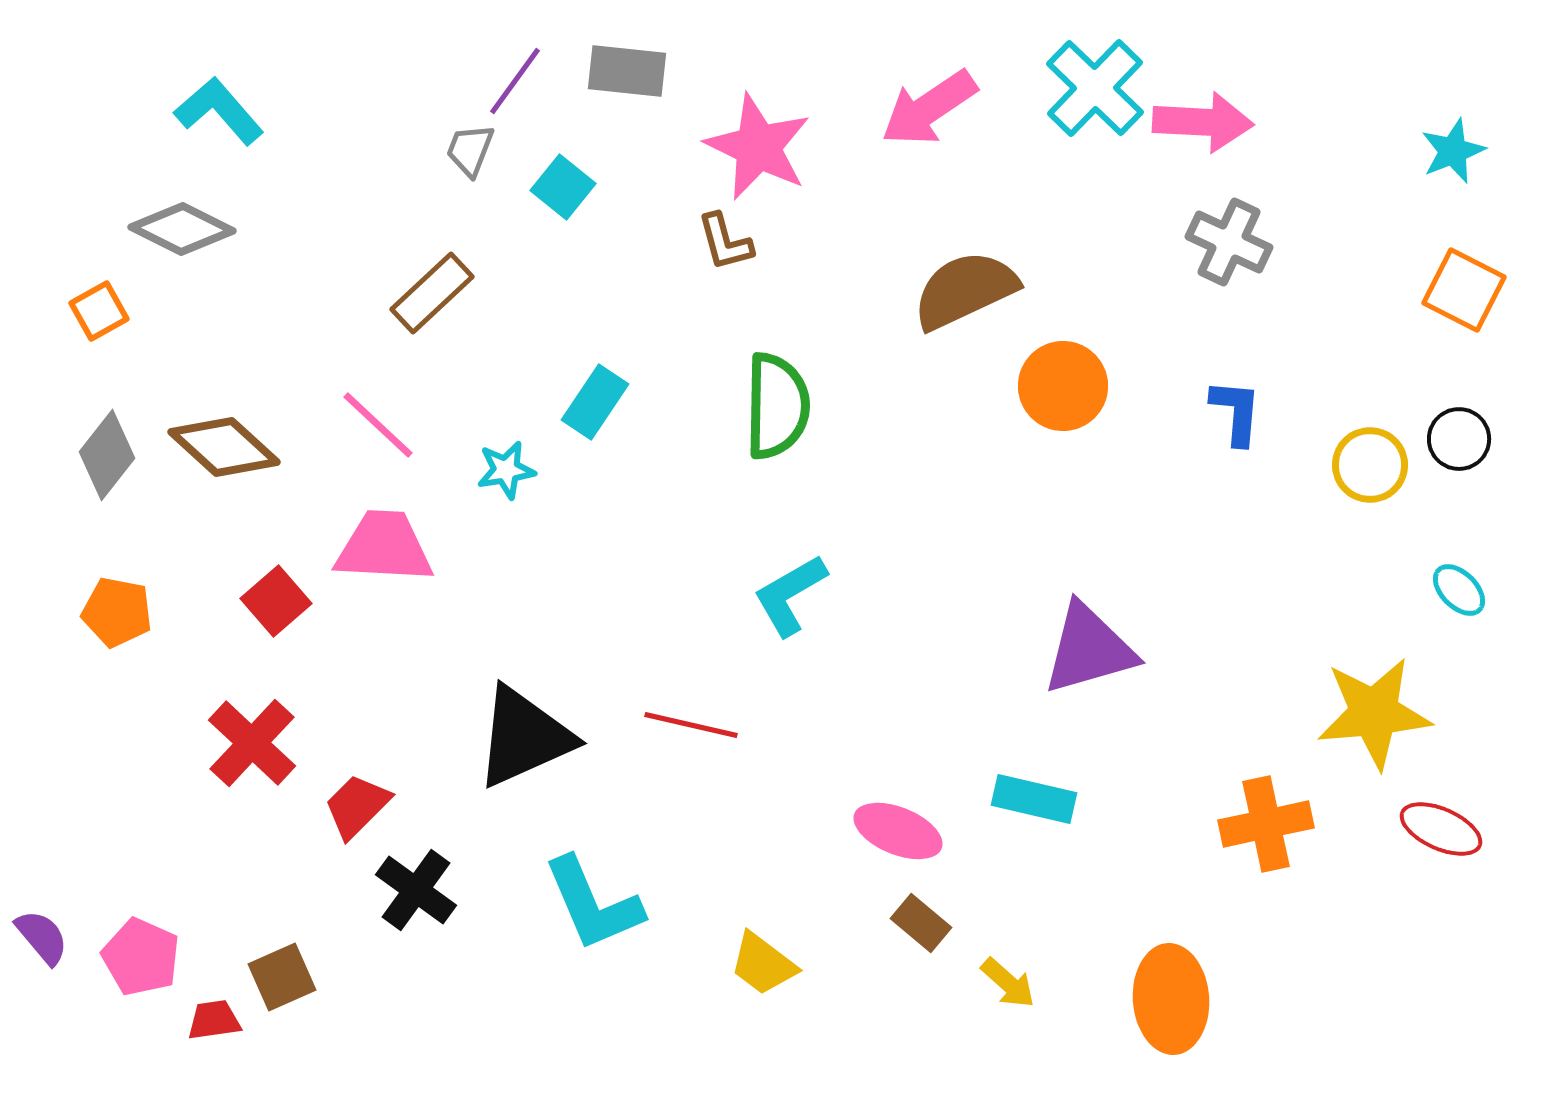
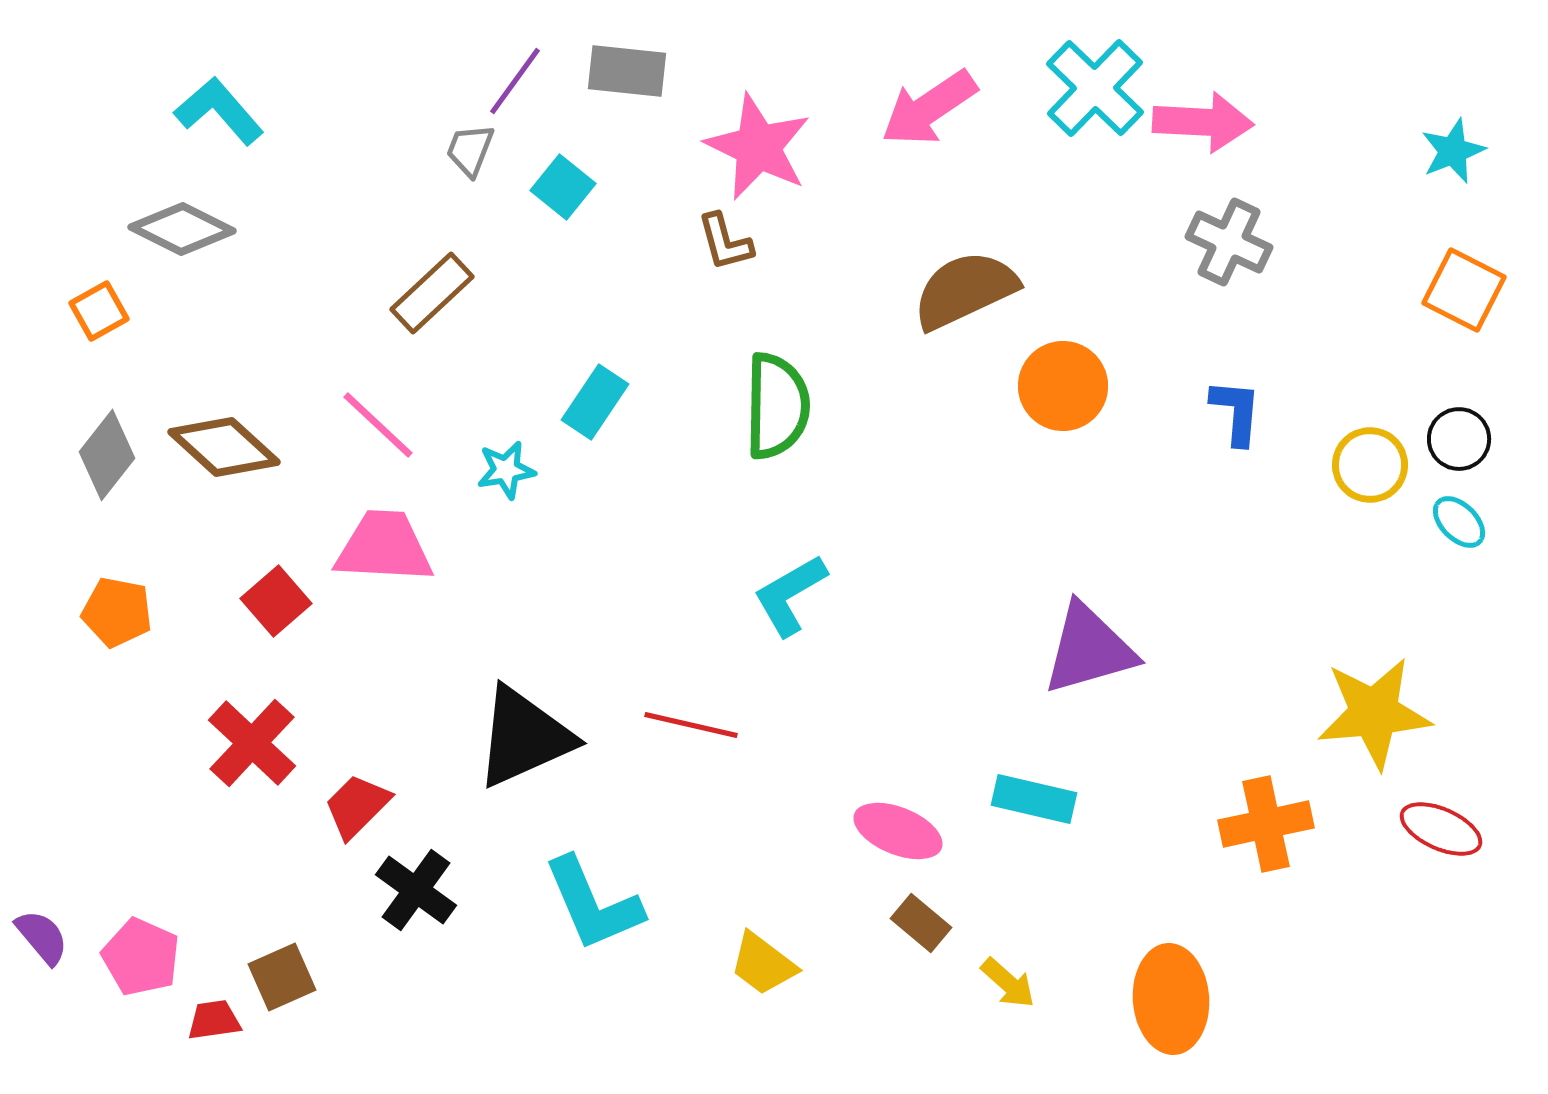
cyan ellipse at (1459, 590): moved 68 px up
